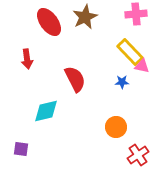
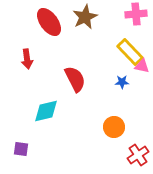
orange circle: moved 2 px left
